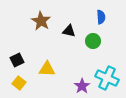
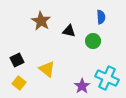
yellow triangle: rotated 36 degrees clockwise
